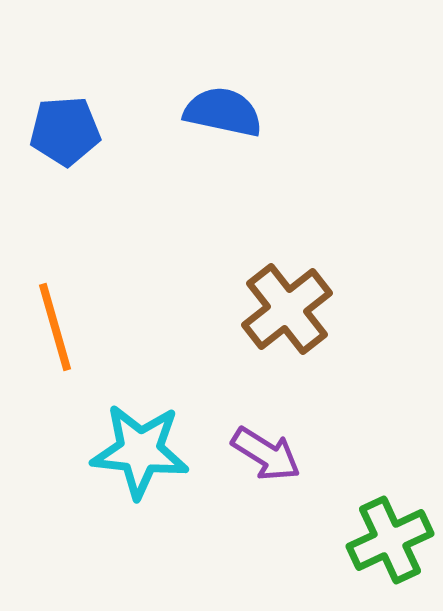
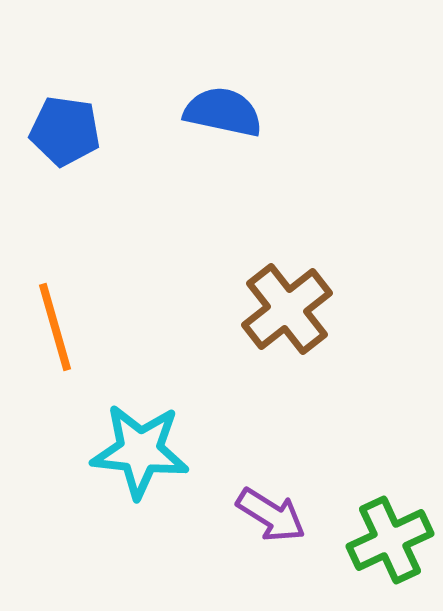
blue pentagon: rotated 12 degrees clockwise
purple arrow: moved 5 px right, 61 px down
